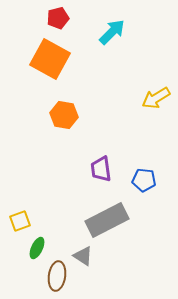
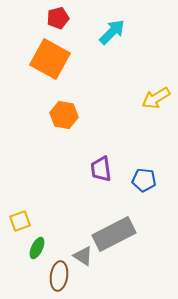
gray rectangle: moved 7 px right, 14 px down
brown ellipse: moved 2 px right
